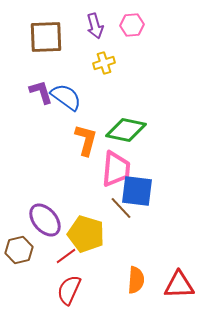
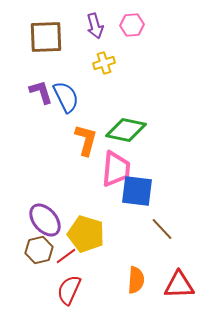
blue semicircle: rotated 28 degrees clockwise
brown line: moved 41 px right, 21 px down
brown hexagon: moved 20 px right
